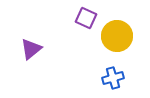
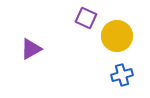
purple triangle: rotated 10 degrees clockwise
blue cross: moved 9 px right, 3 px up
